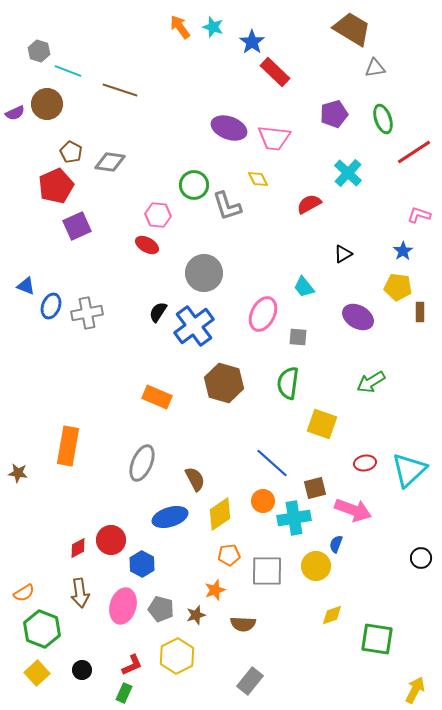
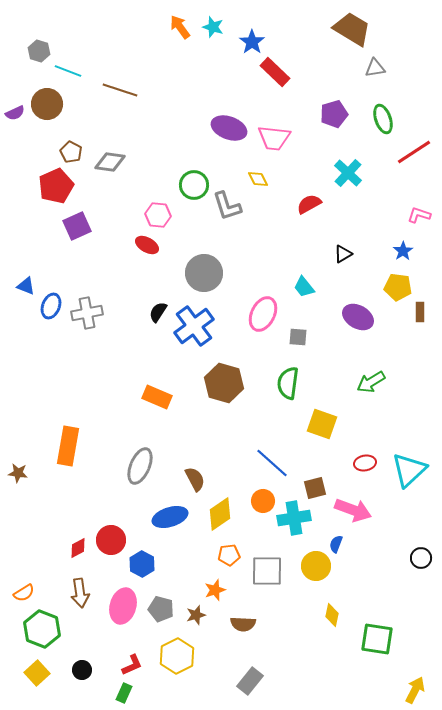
gray ellipse at (142, 463): moved 2 px left, 3 px down
yellow diamond at (332, 615): rotated 60 degrees counterclockwise
